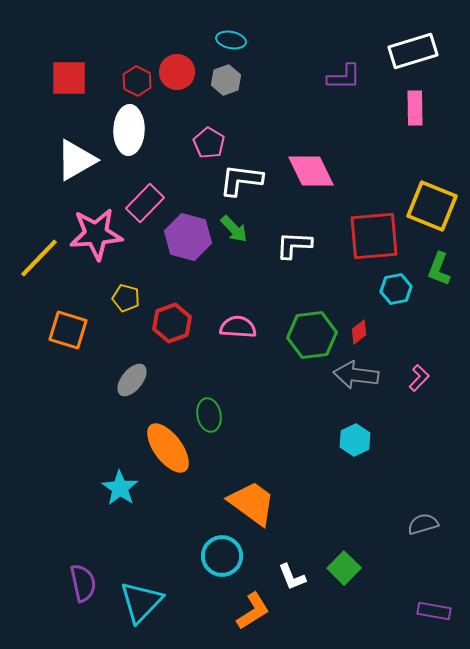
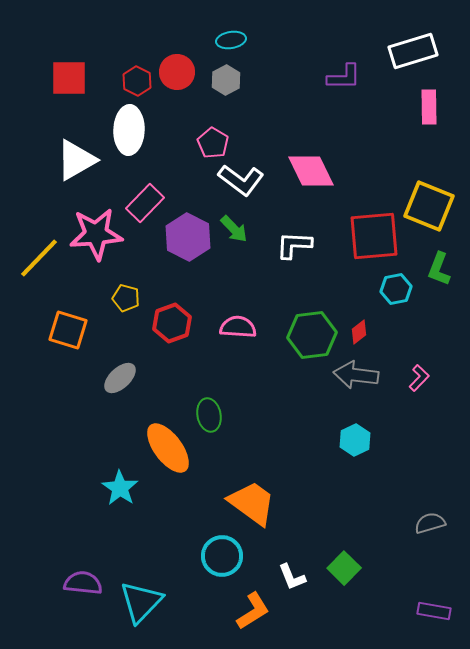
cyan ellipse at (231, 40): rotated 20 degrees counterclockwise
gray hexagon at (226, 80): rotated 8 degrees counterclockwise
pink rectangle at (415, 108): moved 14 px right, 1 px up
pink pentagon at (209, 143): moved 4 px right
white L-shape at (241, 180): rotated 150 degrees counterclockwise
yellow square at (432, 206): moved 3 px left
purple hexagon at (188, 237): rotated 12 degrees clockwise
gray ellipse at (132, 380): moved 12 px left, 2 px up; rotated 8 degrees clockwise
gray semicircle at (423, 524): moved 7 px right, 1 px up
purple semicircle at (83, 583): rotated 72 degrees counterclockwise
